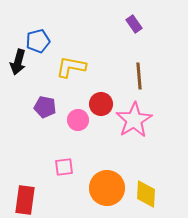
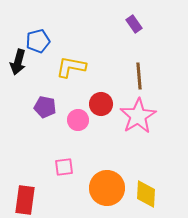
pink star: moved 4 px right, 4 px up
